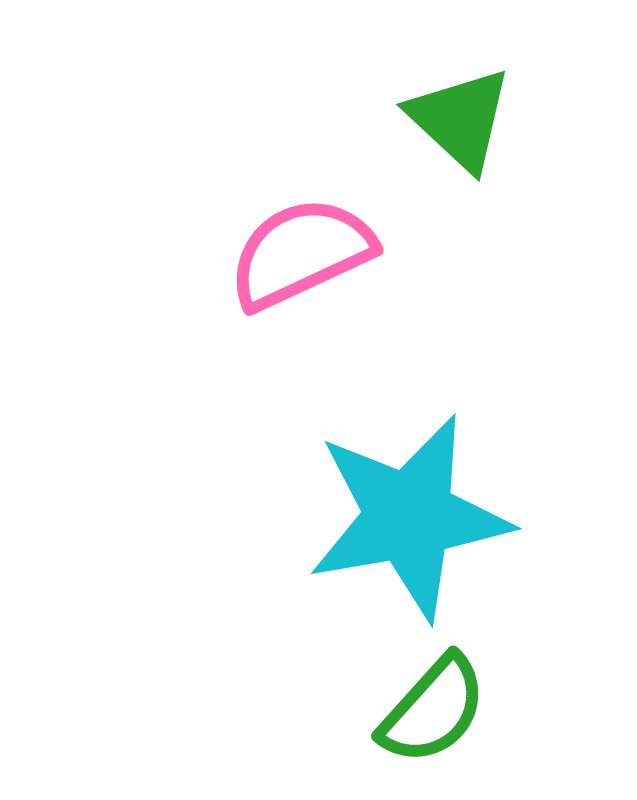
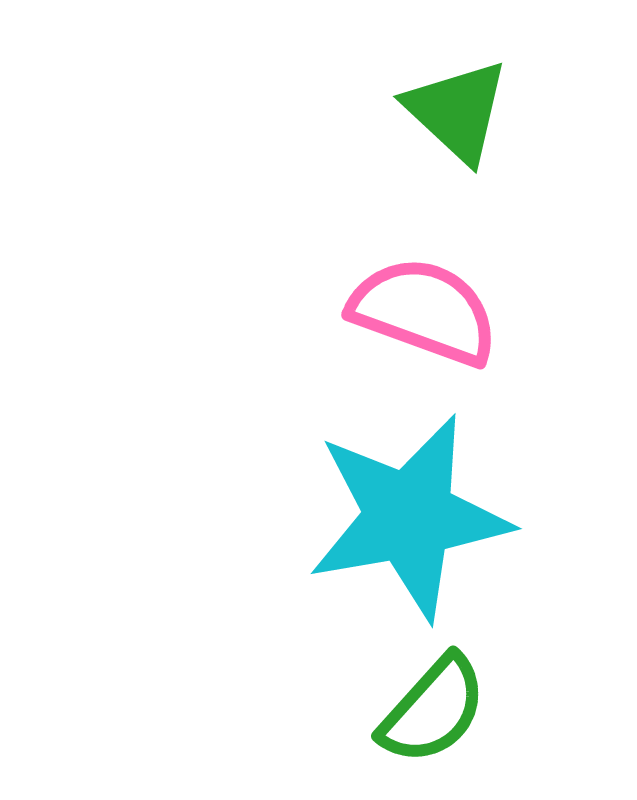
green triangle: moved 3 px left, 8 px up
pink semicircle: moved 123 px right, 58 px down; rotated 45 degrees clockwise
